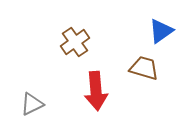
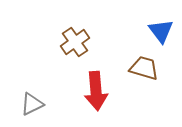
blue triangle: rotated 32 degrees counterclockwise
